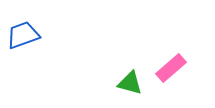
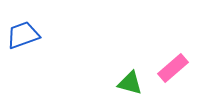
pink rectangle: moved 2 px right
